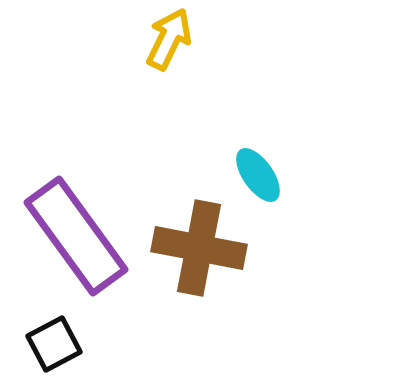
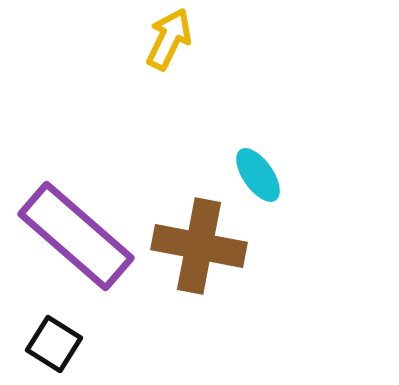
purple rectangle: rotated 13 degrees counterclockwise
brown cross: moved 2 px up
black square: rotated 30 degrees counterclockwise
